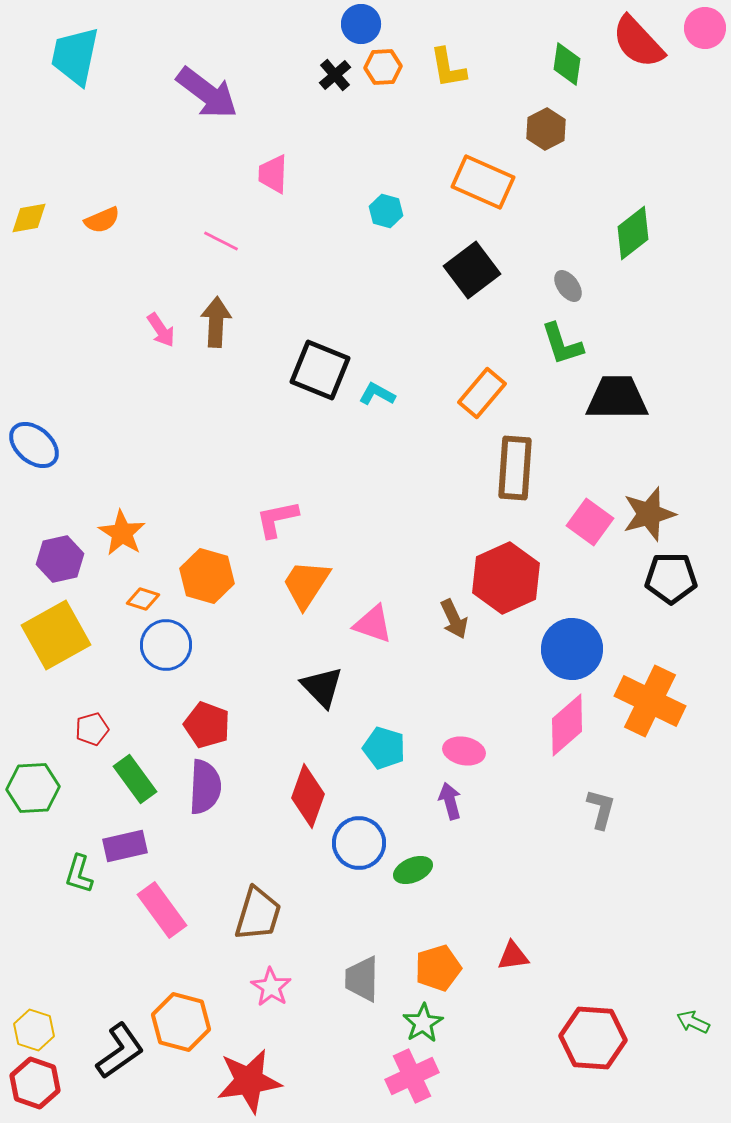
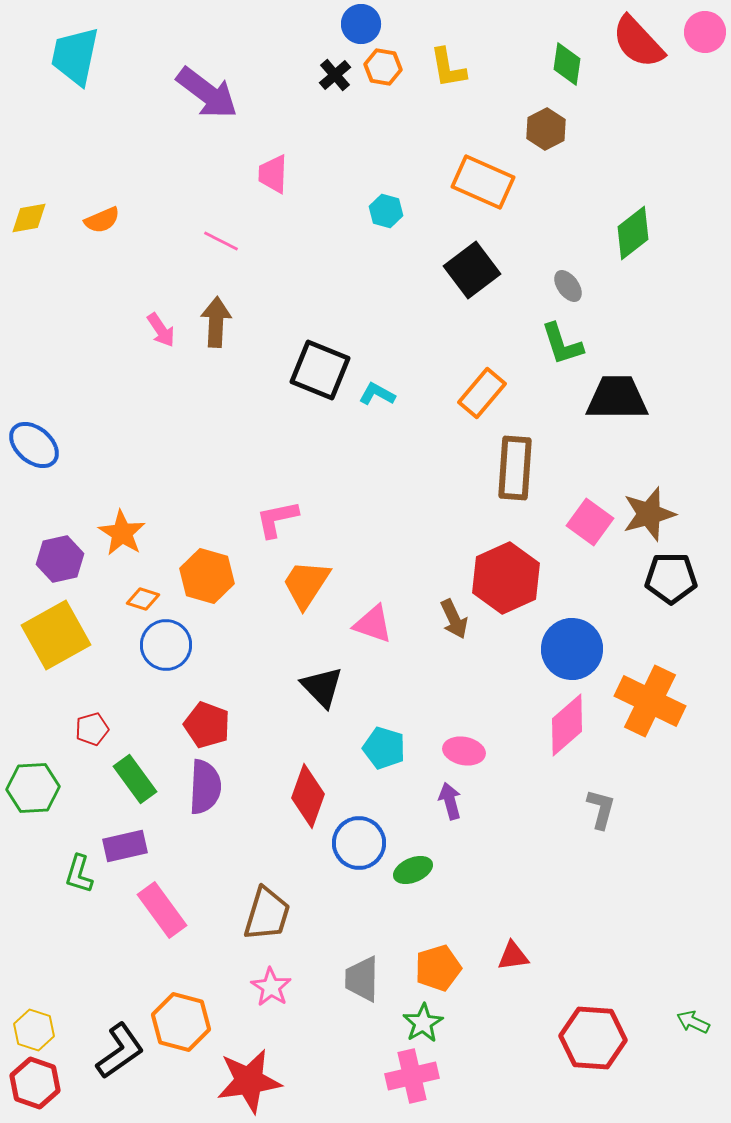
pink circle at (705, 28): moved 4 px down
orange hexagon at (383, 67): rotated 12 degrees clockwise
brown trapezoid at (258, 914): moved 9 px right
pink cross at (412, 1076): rotated 12 degrees clockwise
